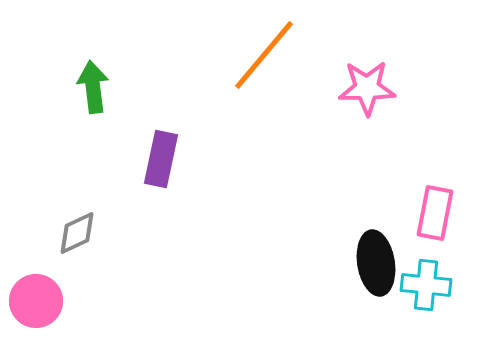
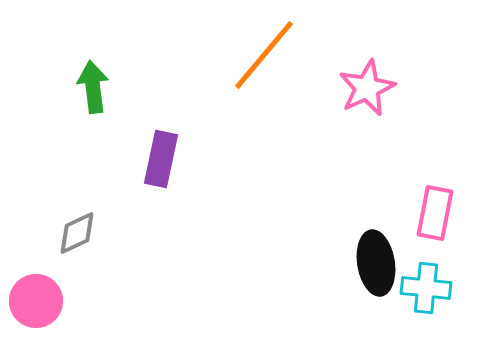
pink star: rotated 24 degrees counterclockwise
cyan cross: moved 3 px down
